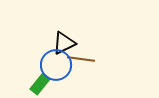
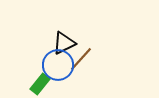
brown line: rotated 56 degrees counterclockwise
blue circle: moved 2 px right
